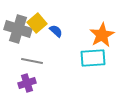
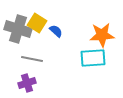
yellow square: rotated 18 degrees counterclockwise
orange star: rotated 25 degrees clockwise
gray line: moved 2 px up
